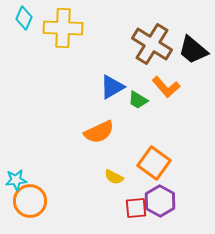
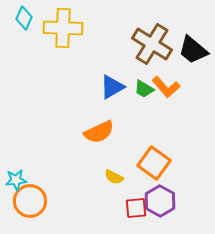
green trapezoid: moved 6 px right, 11 px up
